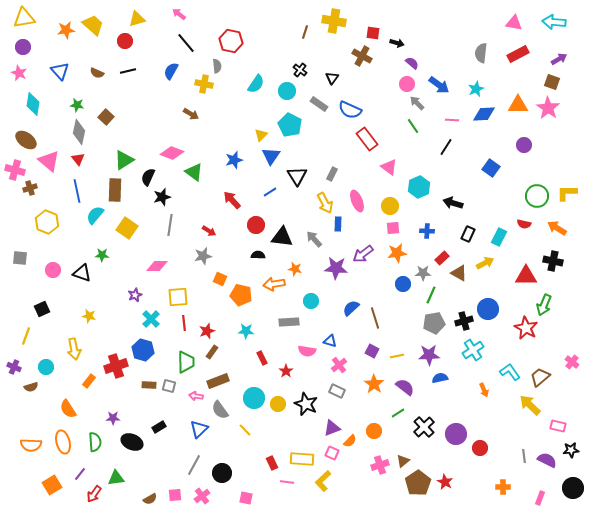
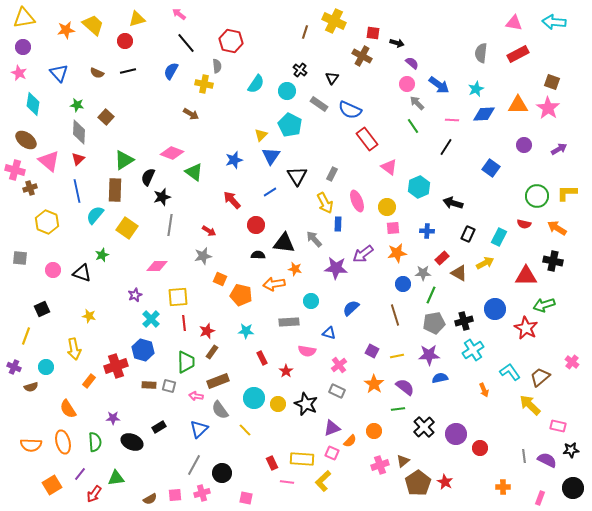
yellow cross at (334, 21): rotated 15 degrees clockwise
purple arrow at (559, 59): moved 90 px down
blue triangle at (60, 71): moved 1 px left, 2 px down
gray diamond at (79, 132): rotated 10 degrees counterclockwise
red triangle at (78, 159): rotated 24 degrees clockwise
yellow circle at (390, 206): moved 3 px left, 1 px down
black triangle at (282, 237): moved 2 px right, 6 px down
green star at (102, 255): rotated 24 degrees counterclockwise
green arrow at (544, 305): rotated 50 degrees clockwise
blue circle at (488, 309): moved 7 px right
brown line at (375, 318): moved 20 px right, 3 px up
blue triangle at (330, 341): moved 1 px left, 8 px up
green line at (398, 413): moved 4 px up; rotated 24 degrees clockwise
pink cross at (202, 496): moved 3 px up; rotated 21 degrees clockwise
